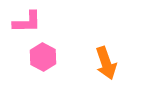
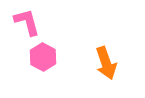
pink L-shape: rotated 104 degrees counterclockwise
